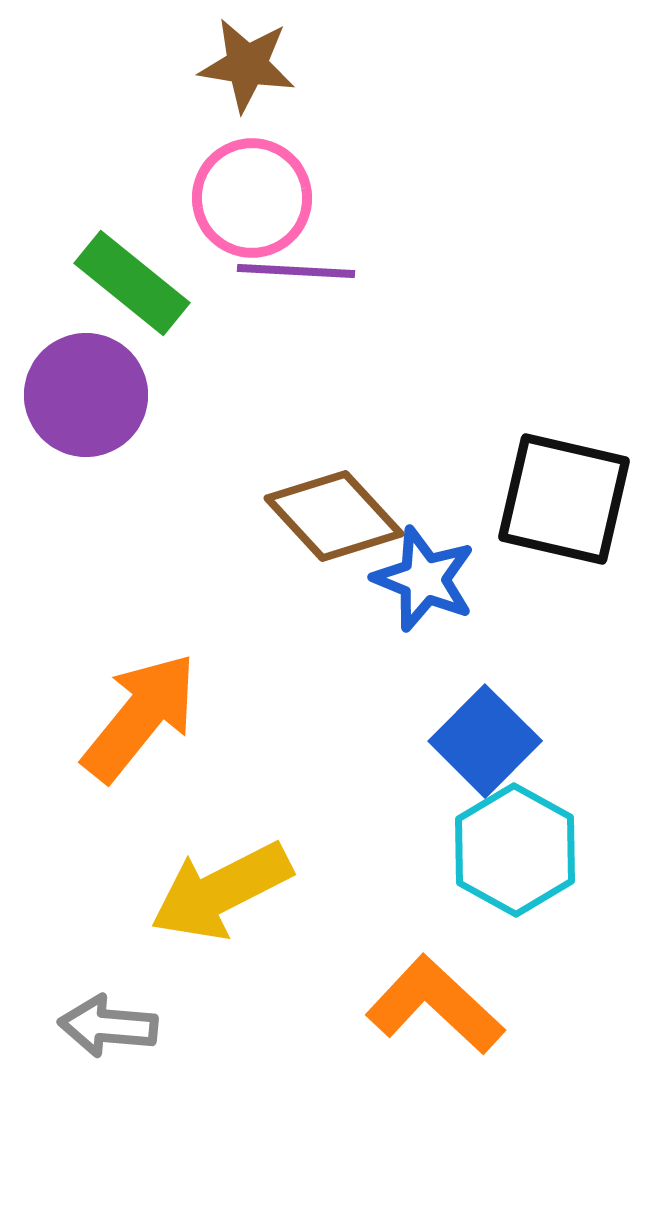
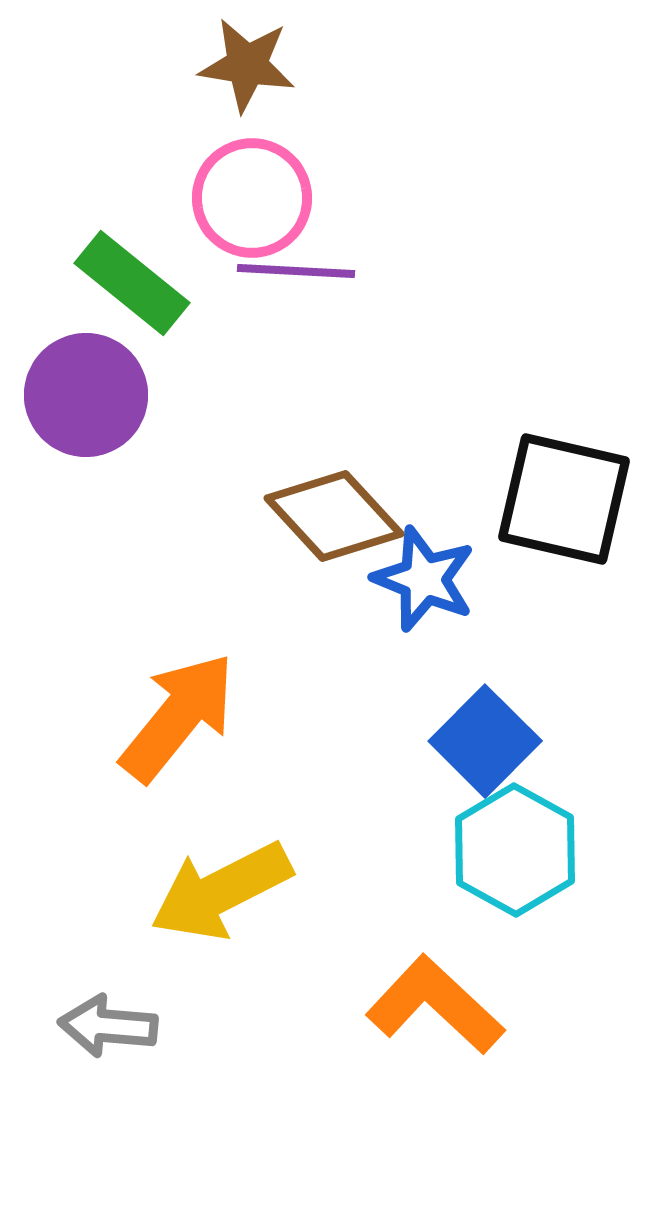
orange arrow: moved 38 px right
